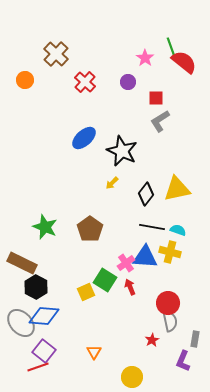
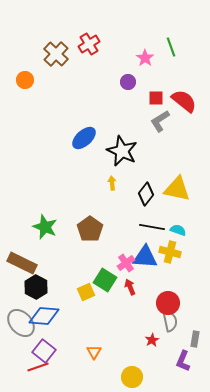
red semicircle: moved 39 px down
red cross: moved 4 px right, 38 px up; rotated 15 degrees clockwise
yellow arrow: rotated 128 degrees clockwise
yellow triangle: rotated 24 degrees clockwise
